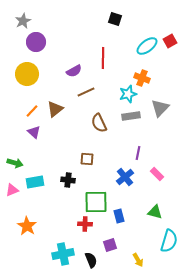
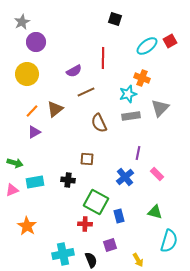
gray star: moved 1 px left, 1 px down
purple triangle: rotated 48 degrees clockwise
green square: rotated 30 degrees clockwise
